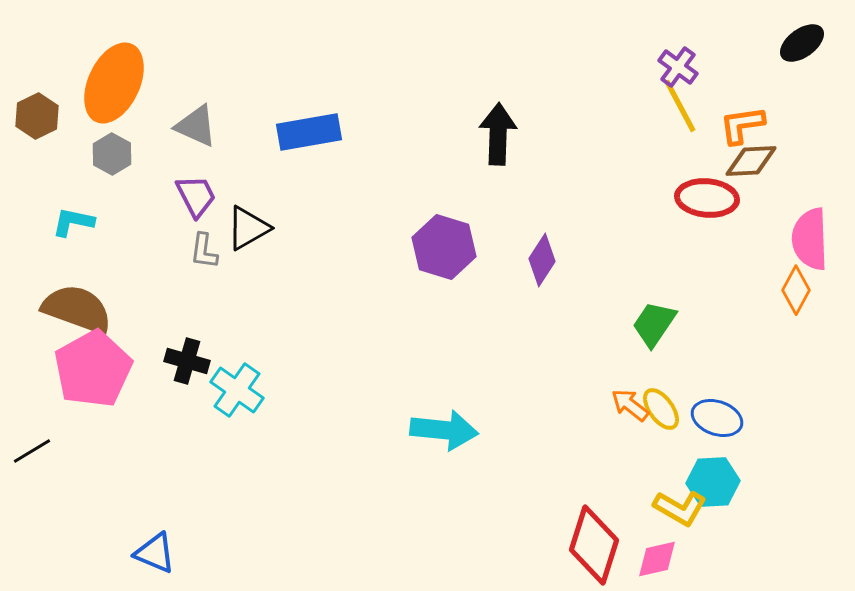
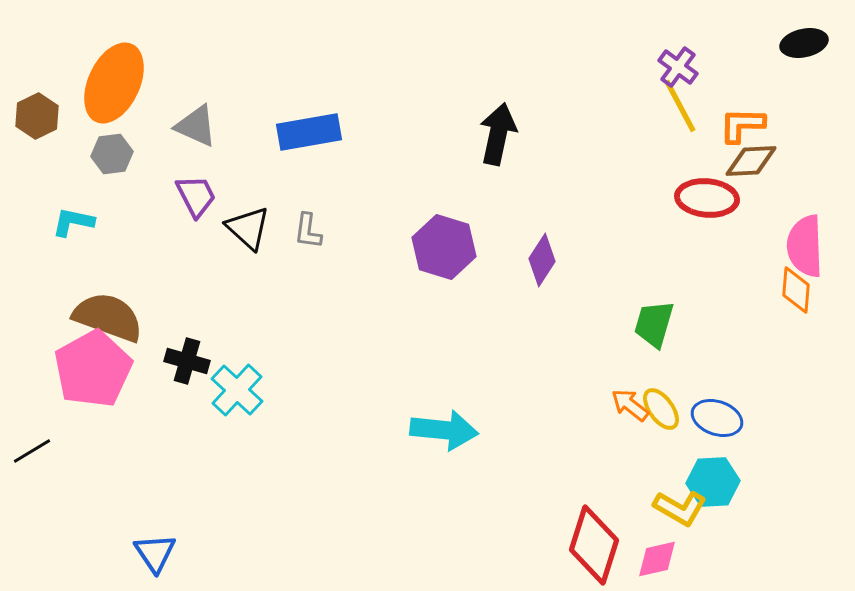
black ellipse: moved 2 px right; rotated 24 degrees clockwise
orange L-shape: rotated 9 degrees clockwise
black arrow: rotated 10 degrees clockwise
gray hexagon: rotated 24 degrees clockwise
black triangle: rotated 48 degrees counterclockwise
pink semicircle: moved 5 px left, 7 px down
gray L-shape: moved 104 px right, 20 px up
orange diamond: rotated 24 degrees counterclockwise
brown semicircle: moved 31 px right, 8 px down
green trapezoid: rotated 18 degrees counterclockwise
cyan cross: rotated 8 degrees clockwise
blue triangle: rotated 33 degrees clockwise
